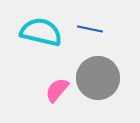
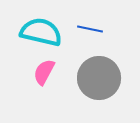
gray circle: moved 1 px right
pink semicircle: moved 13 px left, 18 px up; rotated 12 degrees counterclockwise
